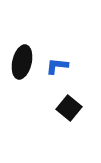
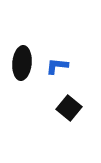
black ellipse: moved 1 px down; rotated 8 degrees counterclockwise
